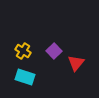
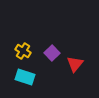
purple square: moved 2 px left, 2 px down
red triangle: moved 1 px left, 1 px down
